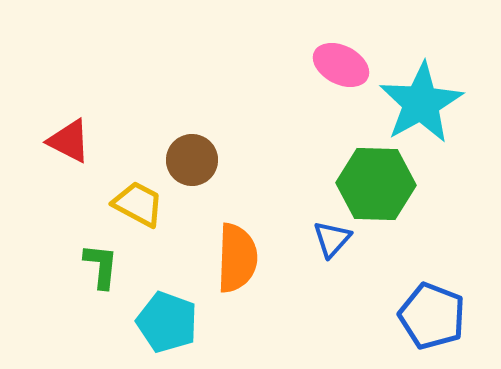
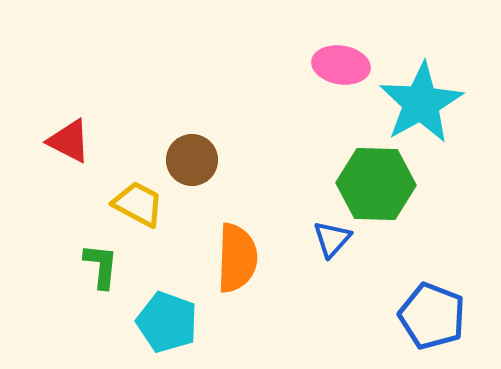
pink ellipse: rotated 18 degrees counterclockwise
